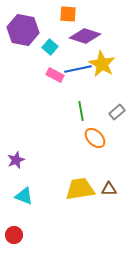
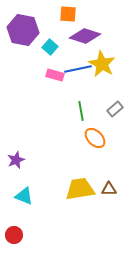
pink rectangle: rotated 12 degrees counterclockwise
gray rectangle: moved 2 px left, 3 px up
